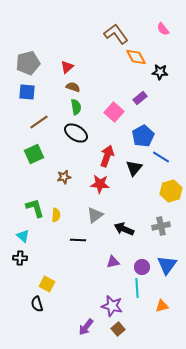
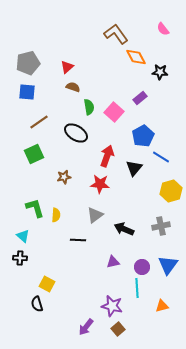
green semicircle: moved 13 px right
blue triangle: moved 1 px right
